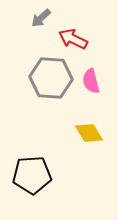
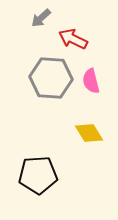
black pentagon: moved 6 px right
